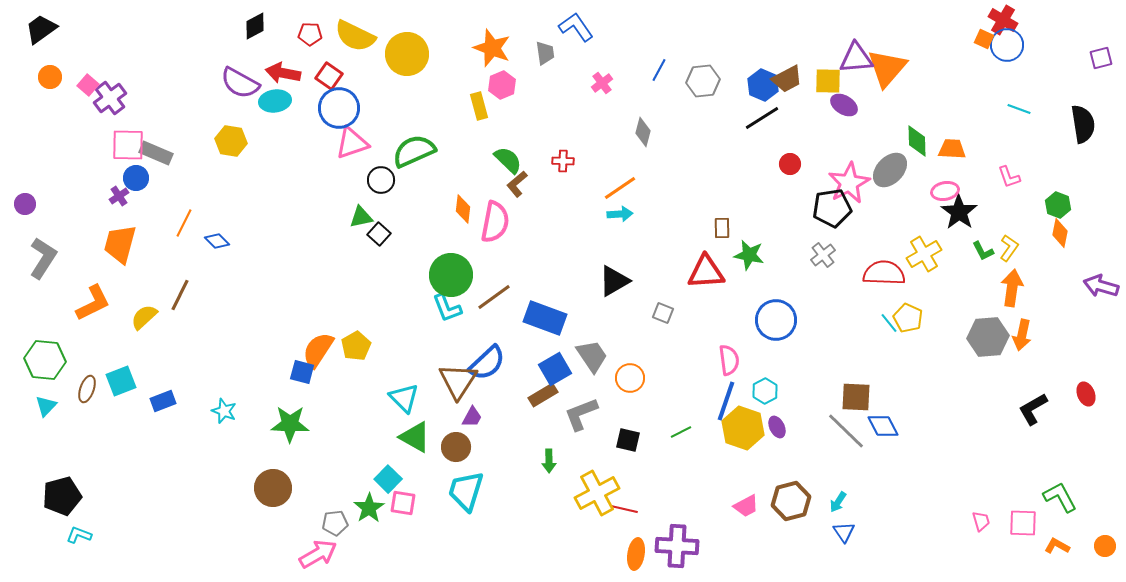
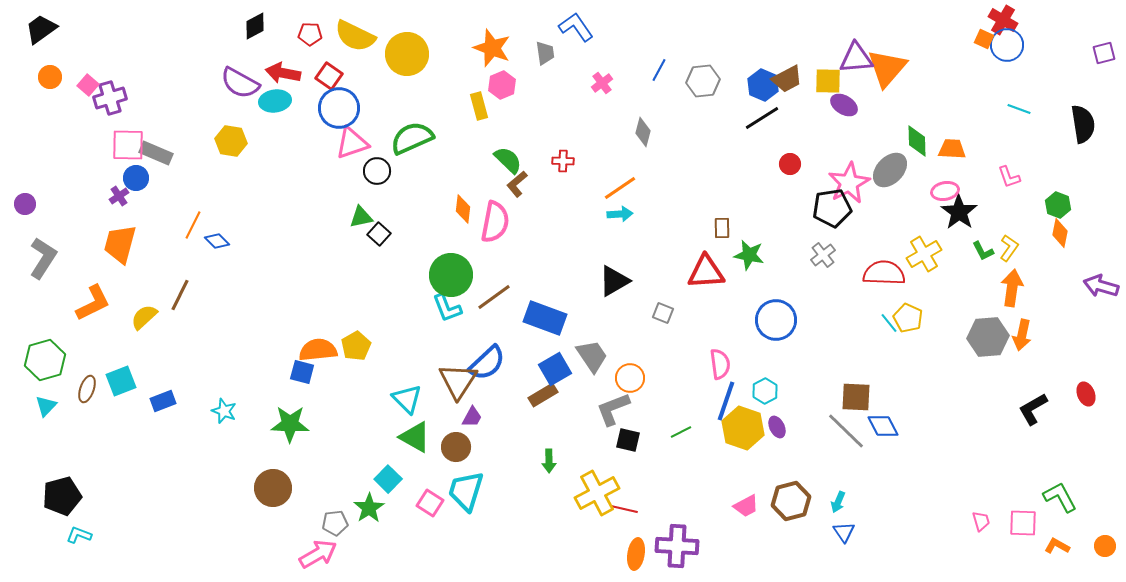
purple square at (1101, 58): moved 3 px right, 5 px up
purple cross at (110, 98): rotated 20 degrees clockwise
green semicircle at (414, 151): moved 2 px left, 13 px up
black circle at (381, 180): moved 4 px left, 9 px up
orange line at (184, 223): moved 9 px right, 2 px down
orange semicircle at (318, 350): rotated 51 degrees clockwise
green hexagon at (45, 360): rotated 21 degrees counterclockwise
pink semicircle at (729, 360): moved 9 px left, 4 px down
cyan triangle at (404, 398): moved 3 px right, 1 px down
gray L-shape at (581, 414): moved 32 px right, 5 px up
cyan arrow at (838, 502): rotated 10 degrees counterclockwise
pink square at (403, 503): moved 27 px right; rotated 24 degrees clockwise
